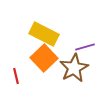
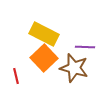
purple line: rotated 18 degrees clockwise
brown star: rotated 28 degrees counterclockwise
